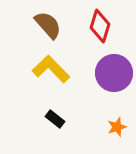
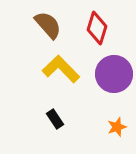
red diamond: moved 3 px left, 2 px down
yellow L-shape: moved 10 px right
purple circle: moved 1 px down
black rectangle: rotated 18 degrees clockwise
